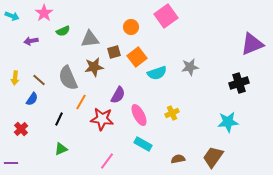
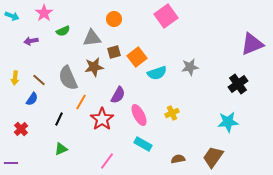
orange circle: moved 17 px left, 8 px up
gray triangle: moved 2 px right, 1 px up
black cross: moved 1 px left, 1 px down; rotated 18 degrees counterclockwise
red star: rotated 30 degrees clockwise
